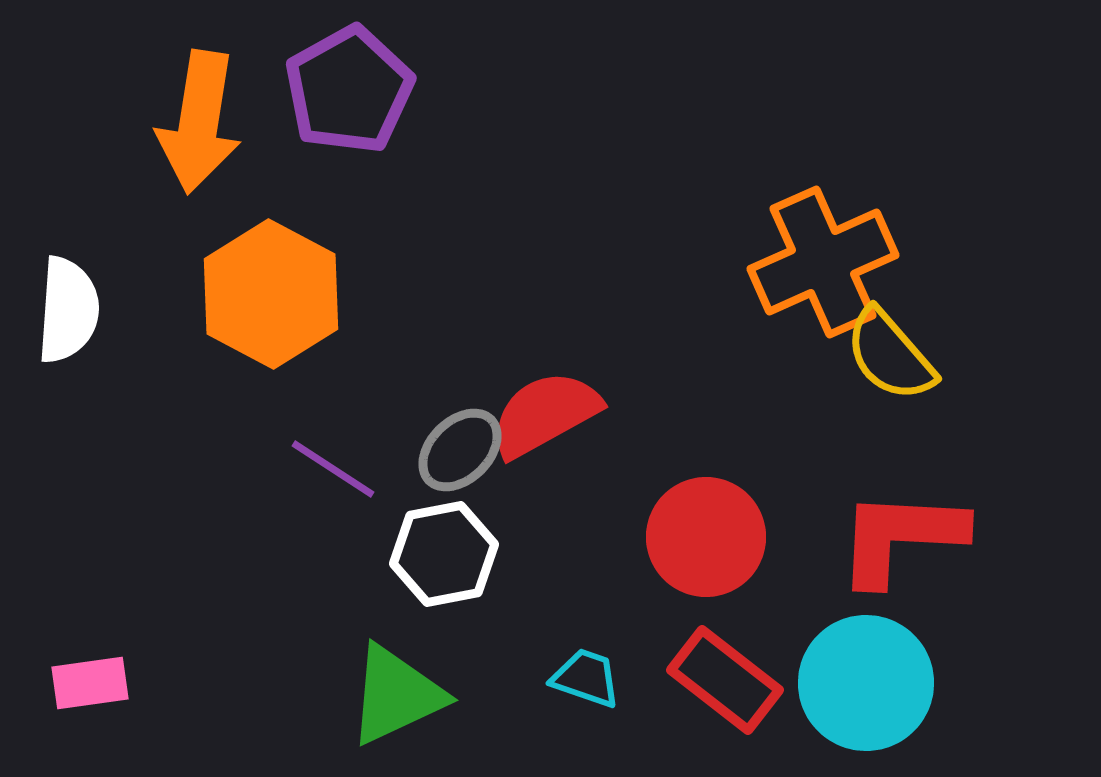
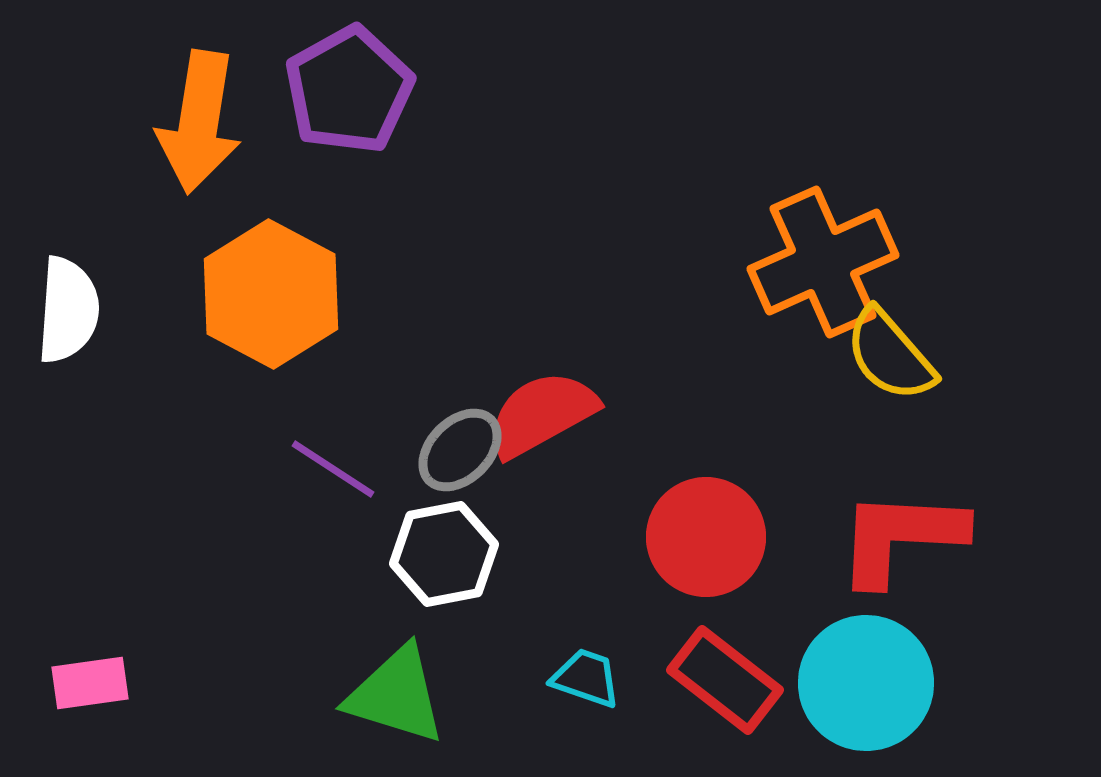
red semicircle: moved 3 px left
green triangle: rotated 42 degrees clockwise
